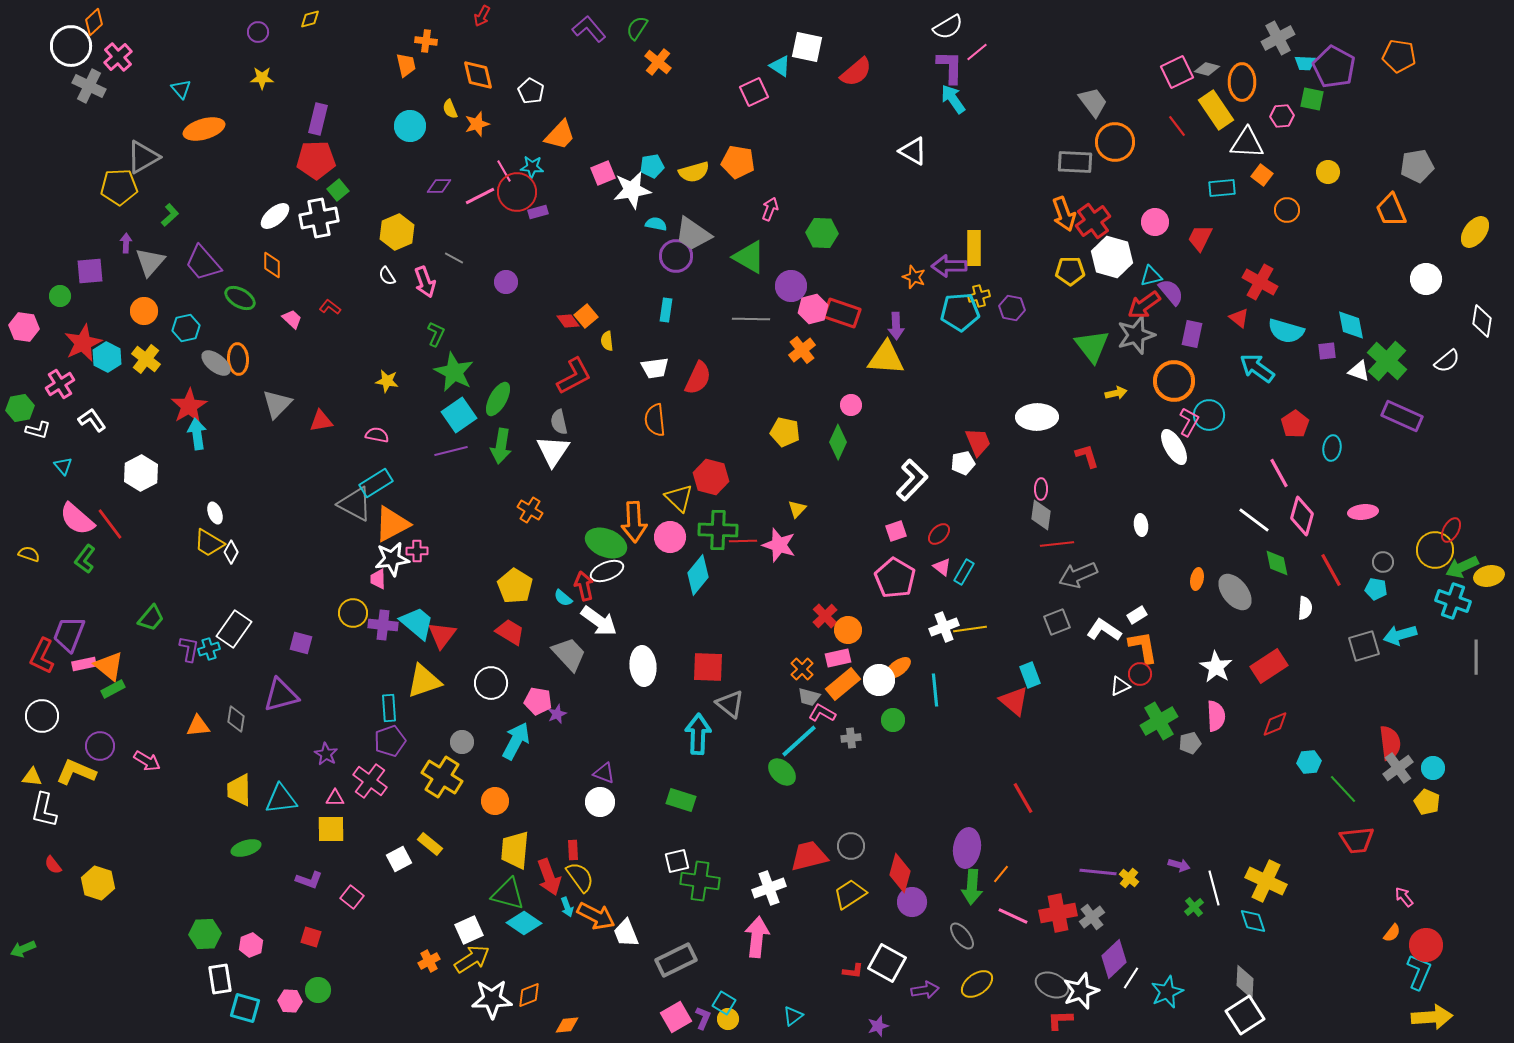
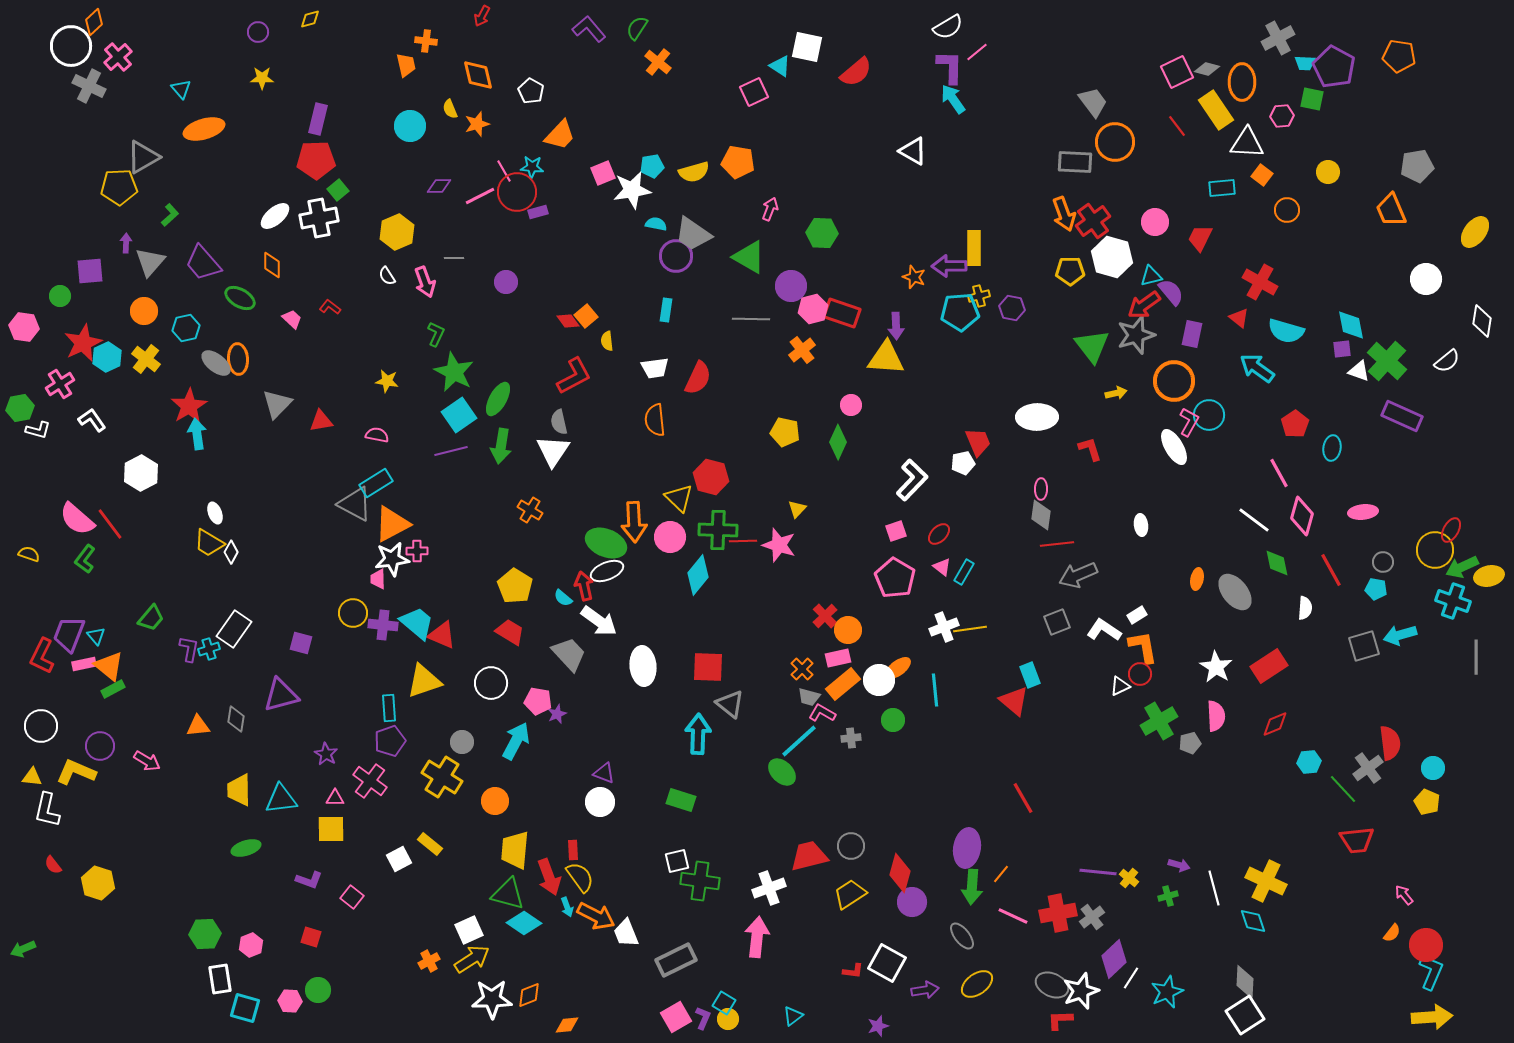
gray line at (454, 258): rotated 30 degrees counterclockwise
purple square at (1327, 351): moved 15 px right, 2 px up
cyan hexagon at (107, 357): rotated 8 degrees clockwise
red L-shape at (1087, 456): moved 3 px right, 7 px up
cyan triangle at (63, 466): moved 33 px right, 170 px down
red triangle at (442, 635): rotated 44 degrees counterclockwise
white circle at (42, 716): moved 1 px left, 10 px down
gray cross at (1398, 768): moved 30 px left
white L-shape at (44, 810): moved 3 px right
pink arrow at (1404, 897): moved 2 px up
green cross at (1194, 907): moved 26 px left, 11 px up; rotated 24 degrees clockwise
cyan L-shape at (1419, 972): moved 12 px right
